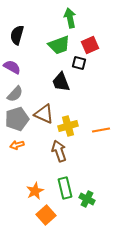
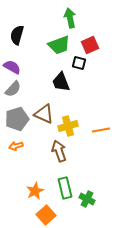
gray semicircle: moved 2 px left, 5 px up
orange arrow: moved 1 px left, 1 px down
